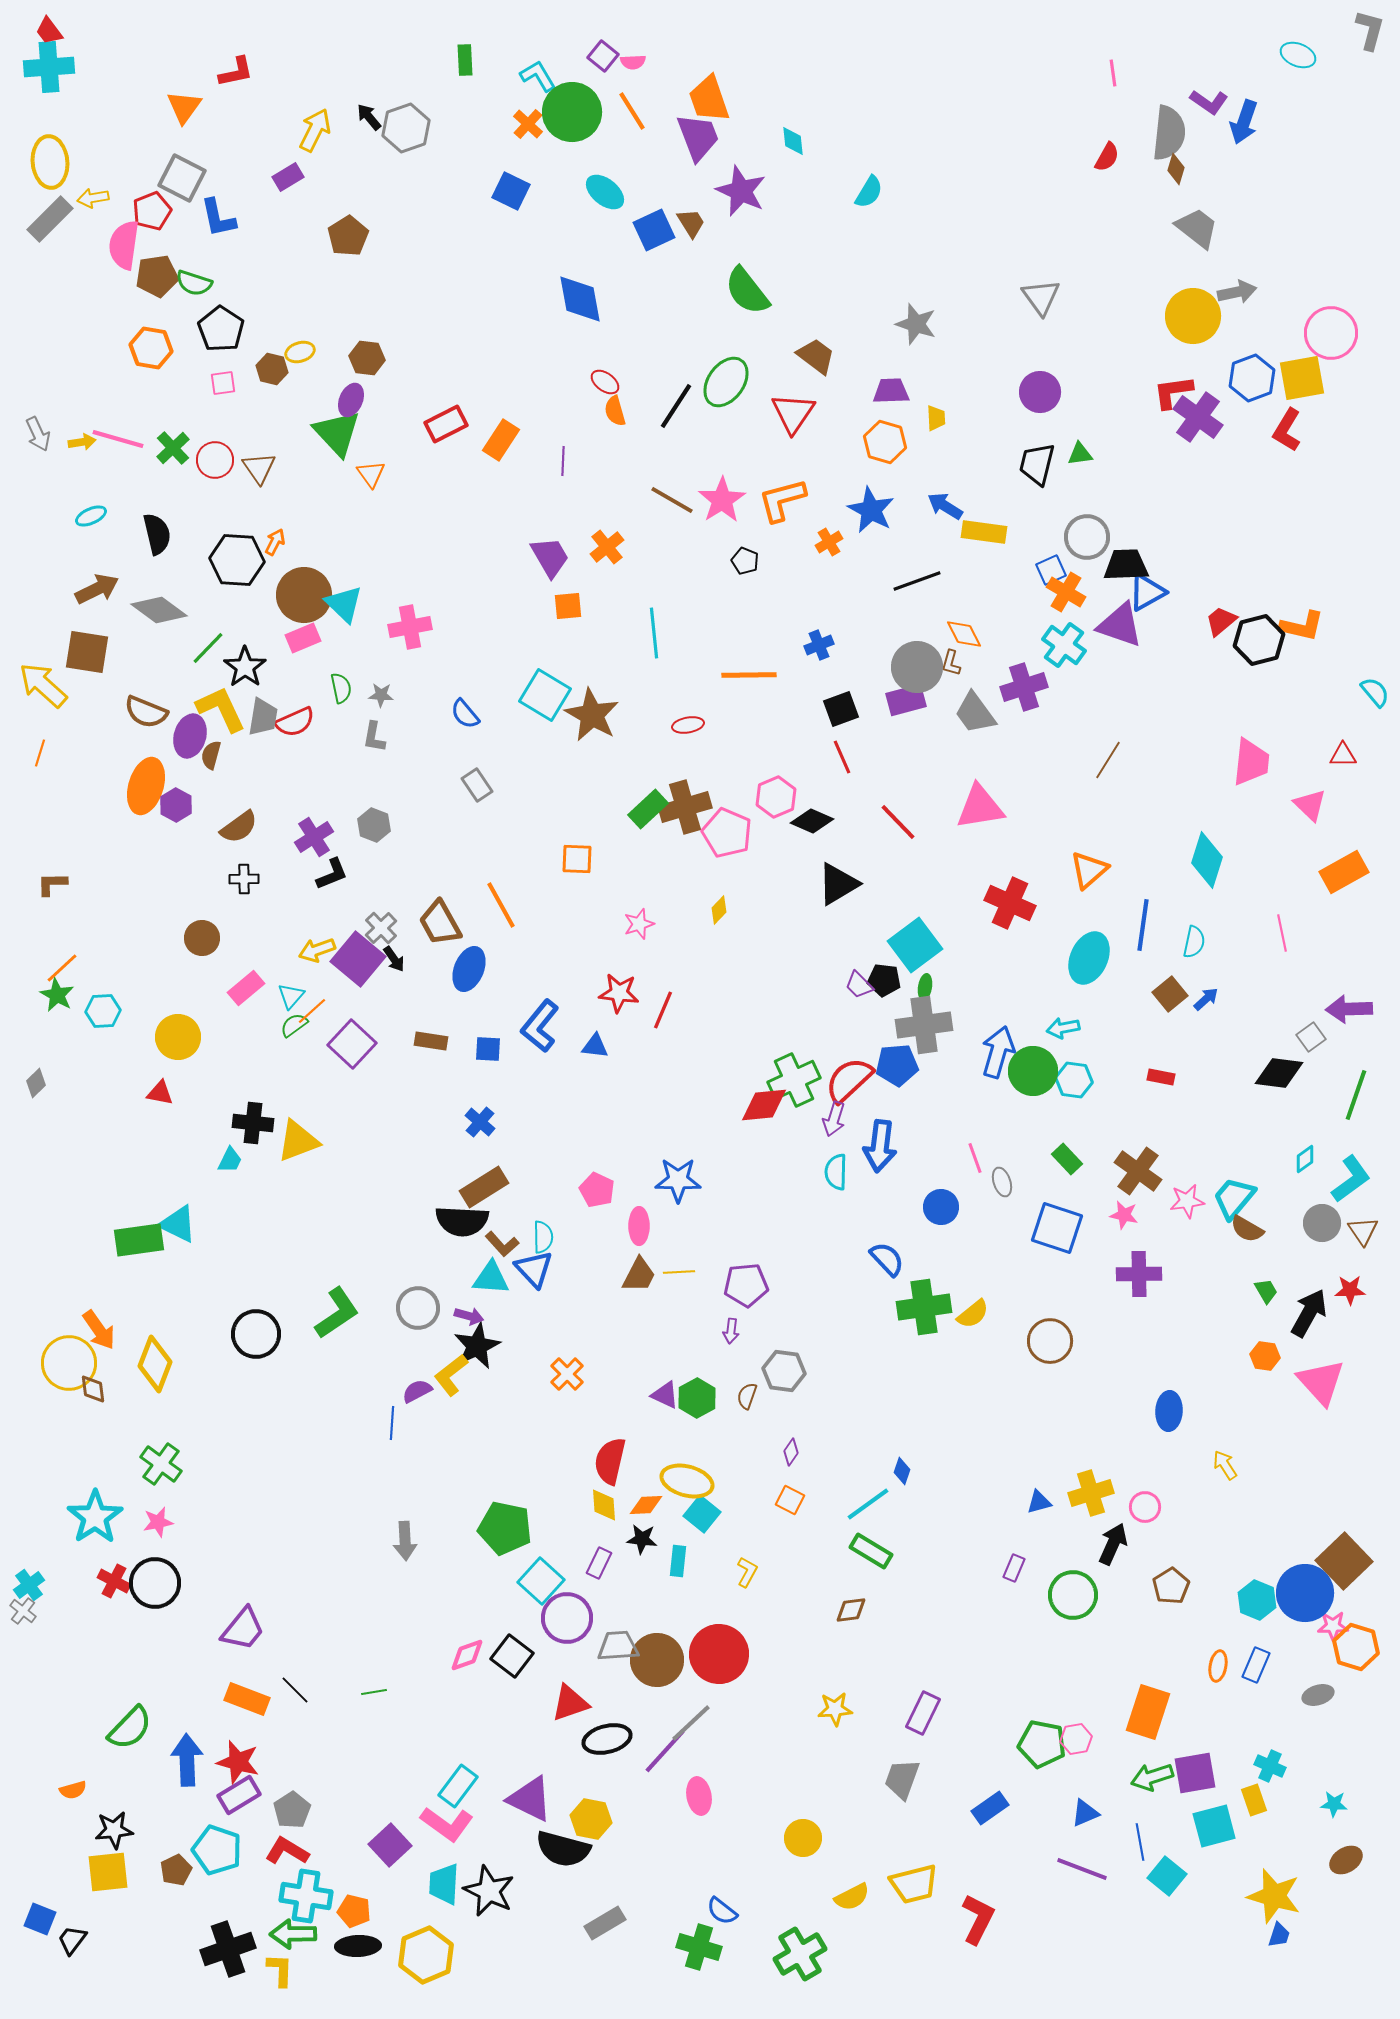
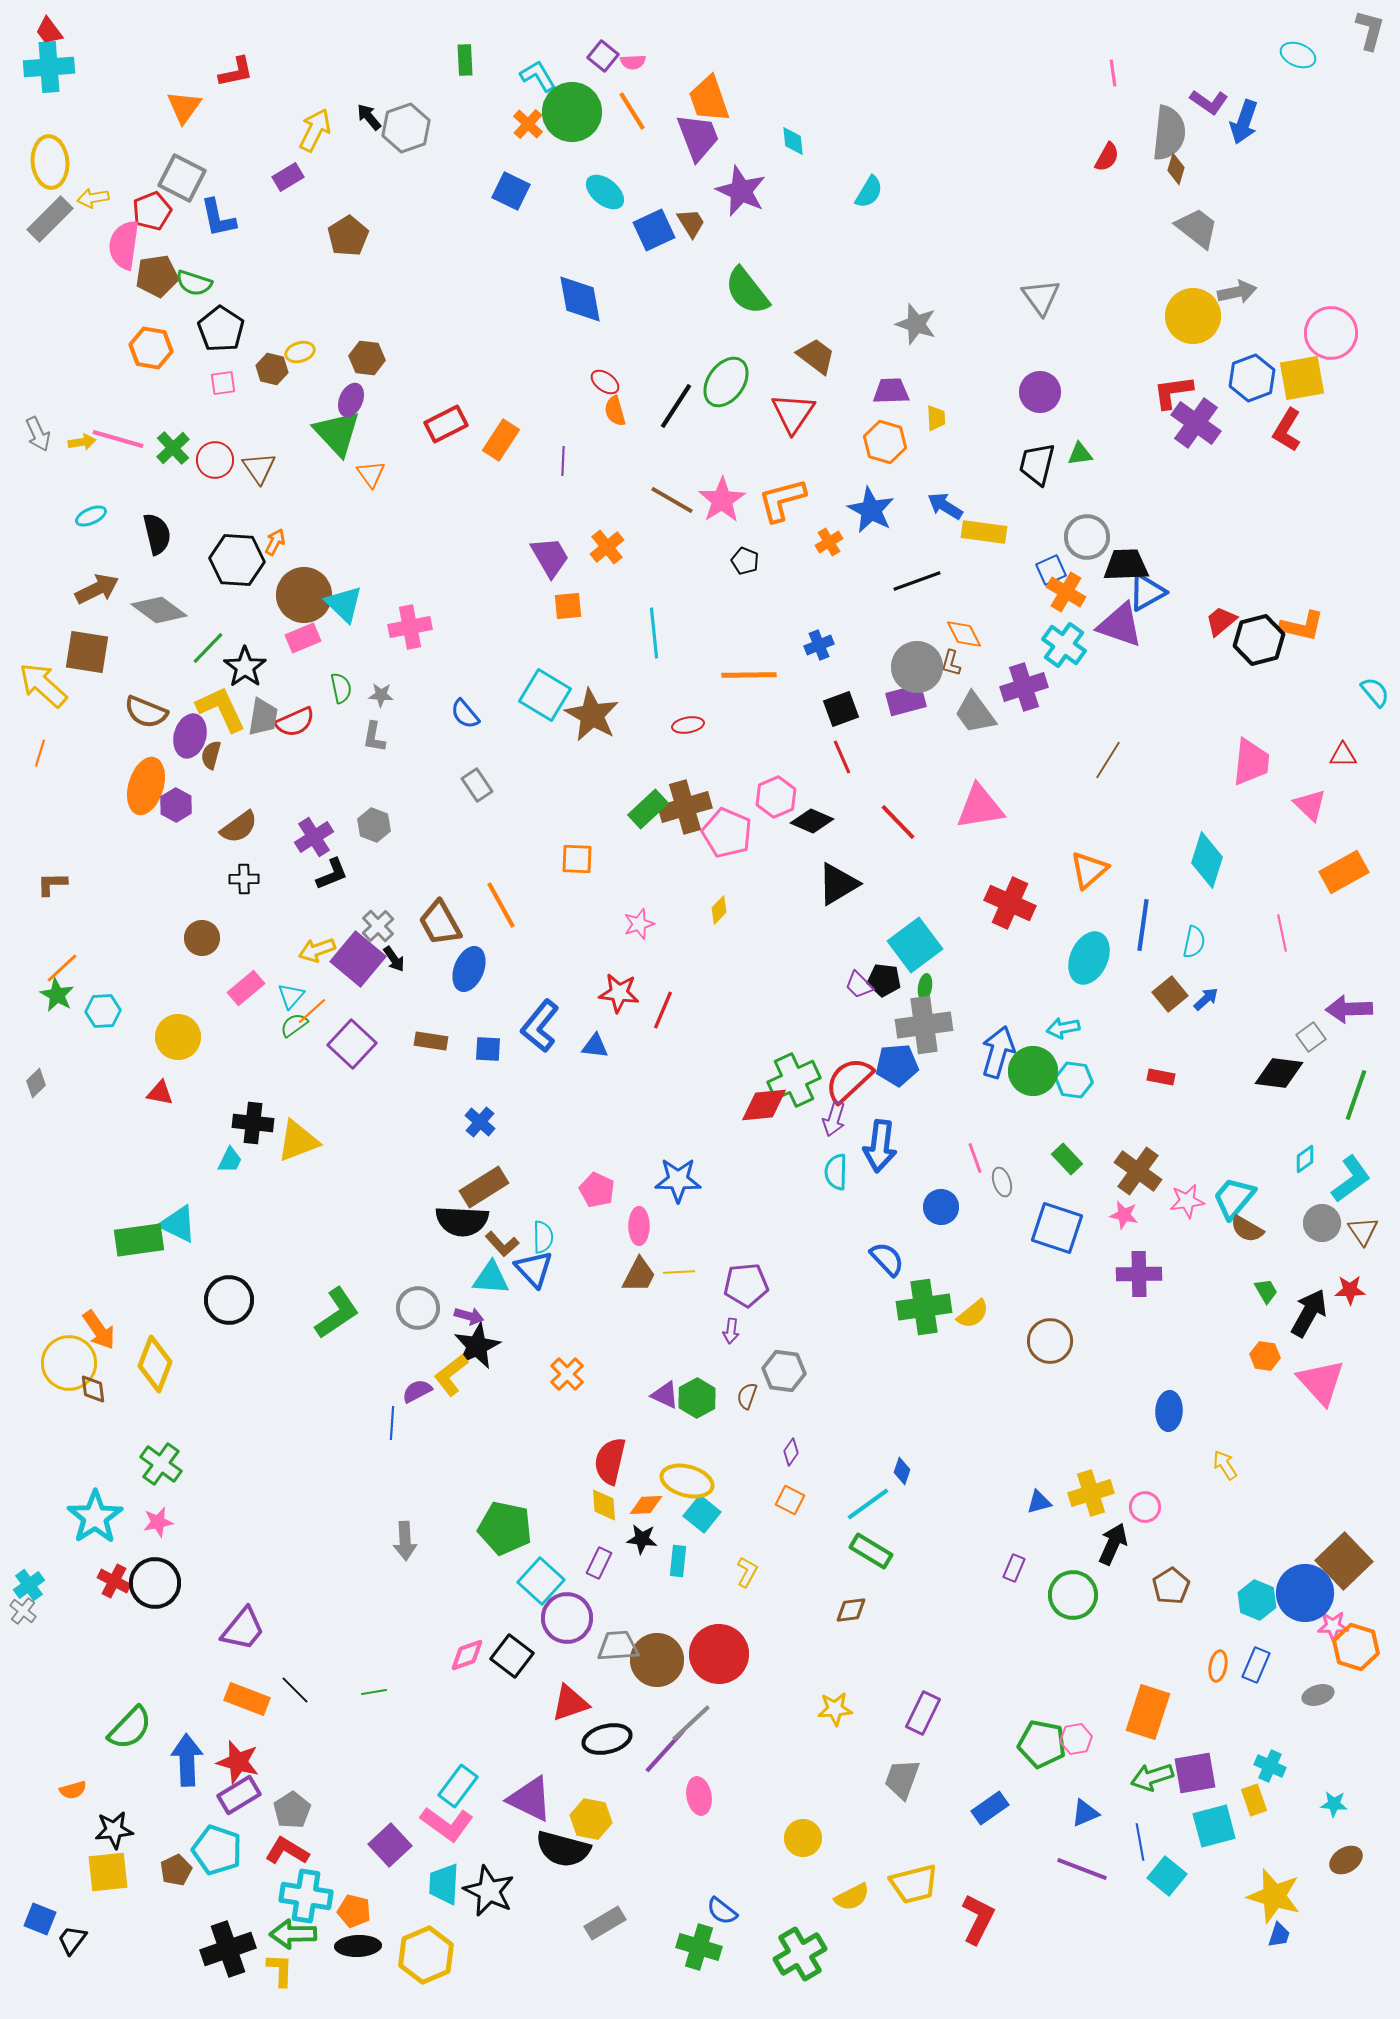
purple cross at (1198, 417): moved 2 px left, 6 px down
gray cross at (381, 928): moved 3 px left, 2 px up
black circle at (256, 1334): moved 27 px left, 34 px up
